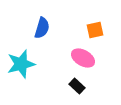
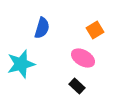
orange square: rotated 18 degrees counterclockwise
